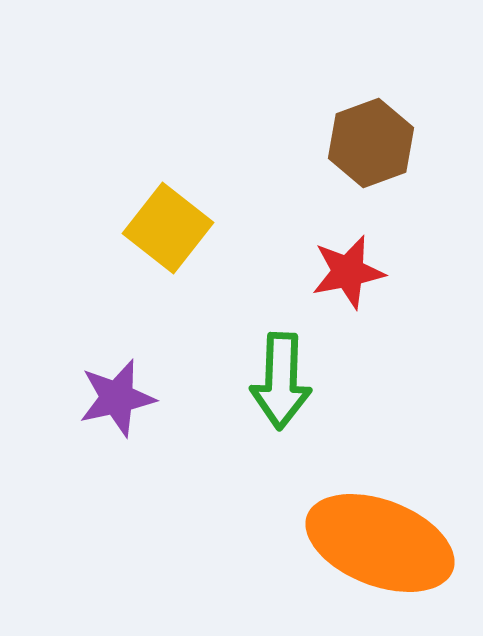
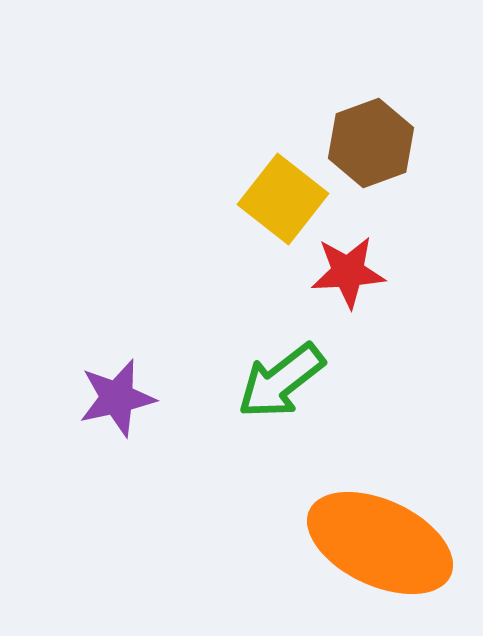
yellow square: moved 115 px right, 29 px up
red star: rotated 8 degrees clockwise
green arrow: rotated 50 degrees clockwise
orange ellipse: rotated 4 degrees clockwise
